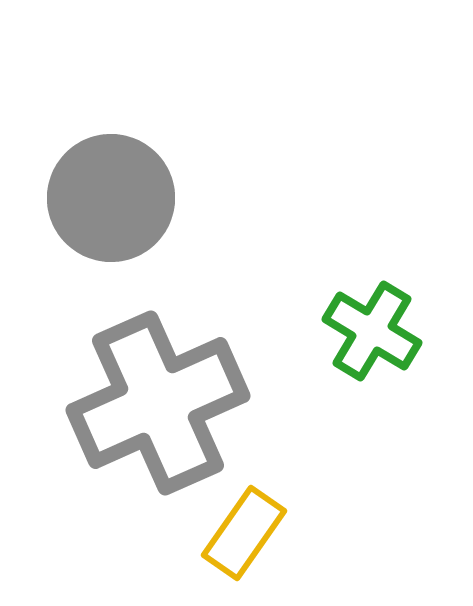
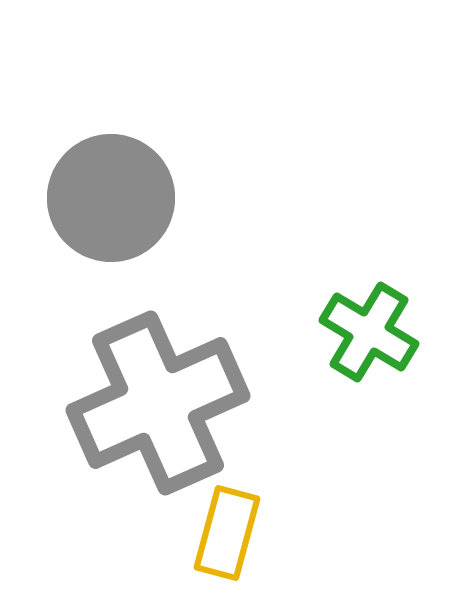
green cross: moved 3 px left, 1 px down
yellow rectangle: moved 17 px left; rotated 20 degrees counterclockwise
